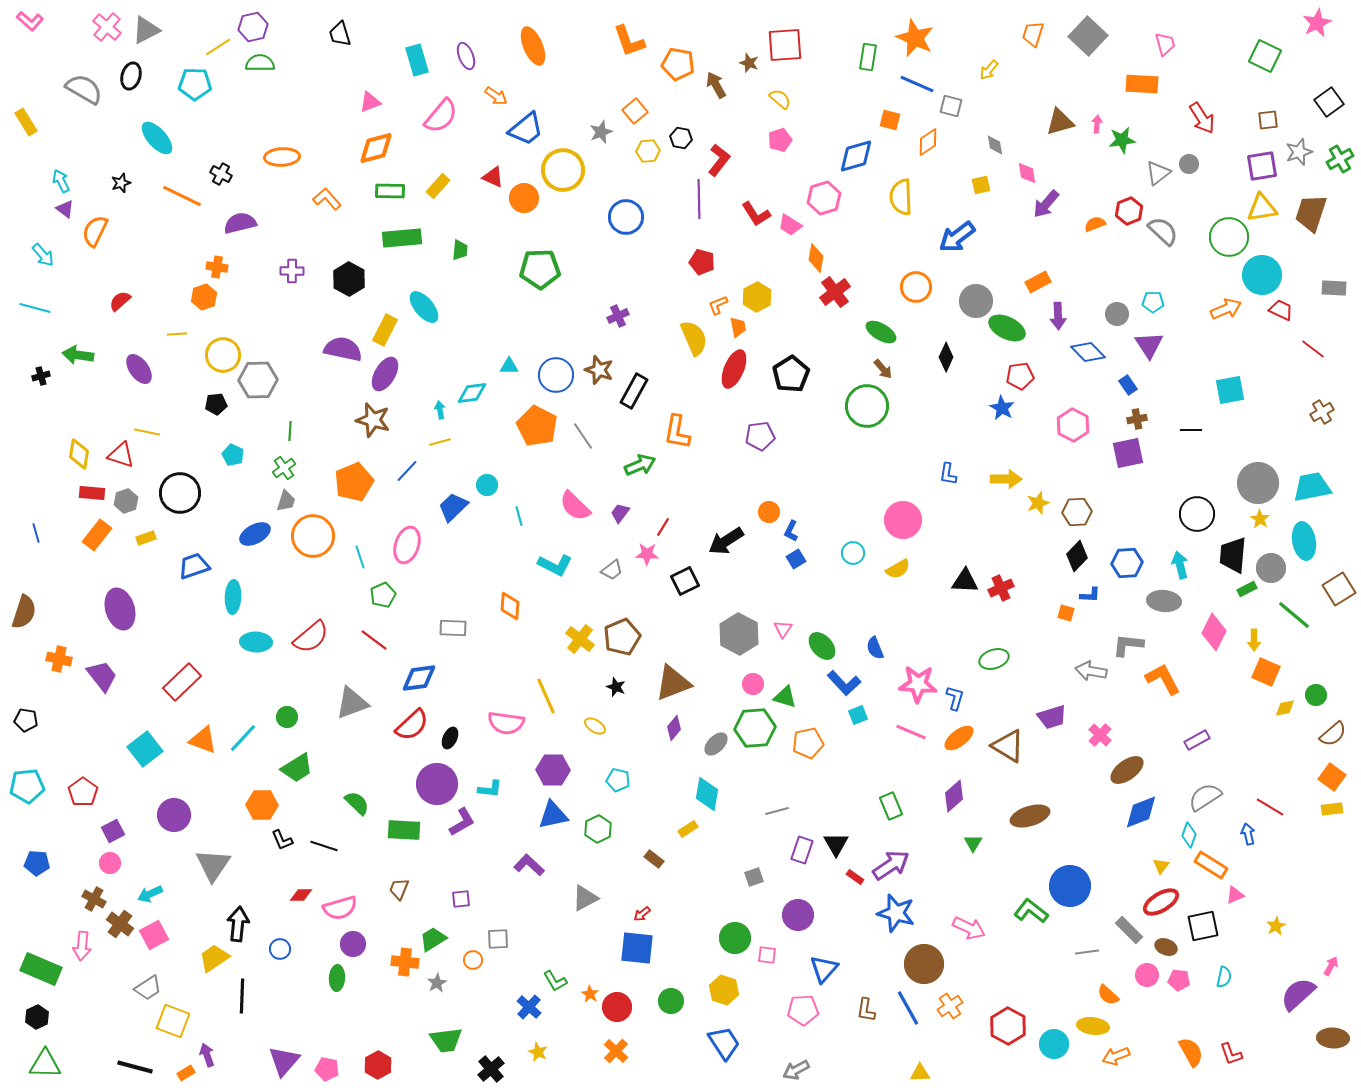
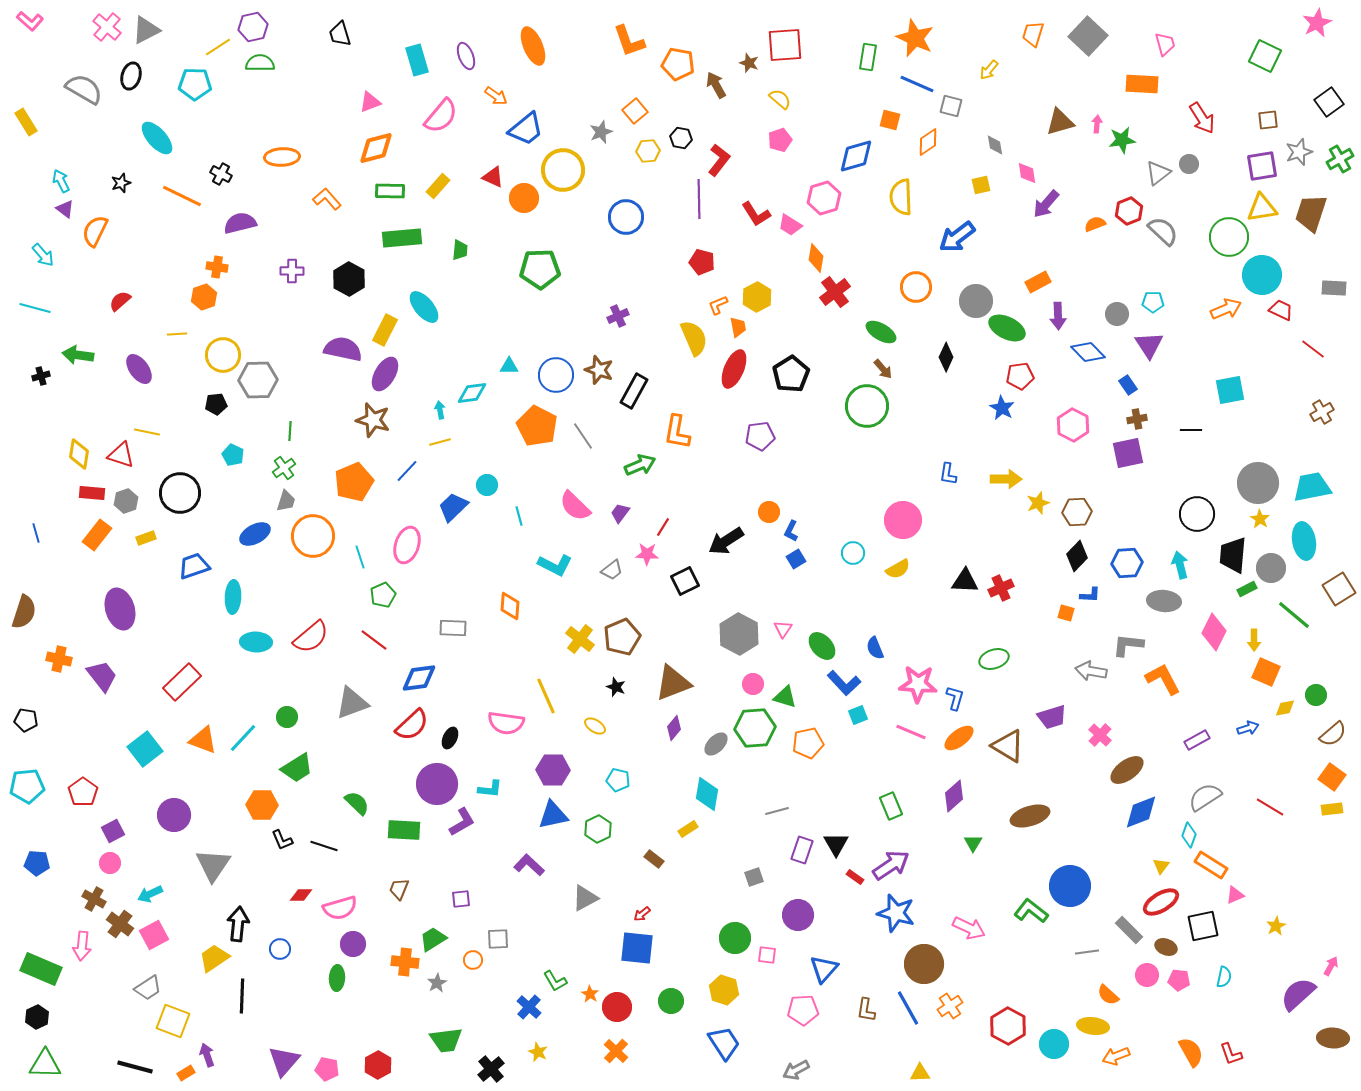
blue arrow at (1248, 834): moved 106 px up; rotated 85 degrees clockwise
